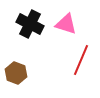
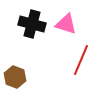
black cross: moved 2 px right; rotated 12 degrees counterclockwise
brown hexagon: moved 1 px left, 4 px down
